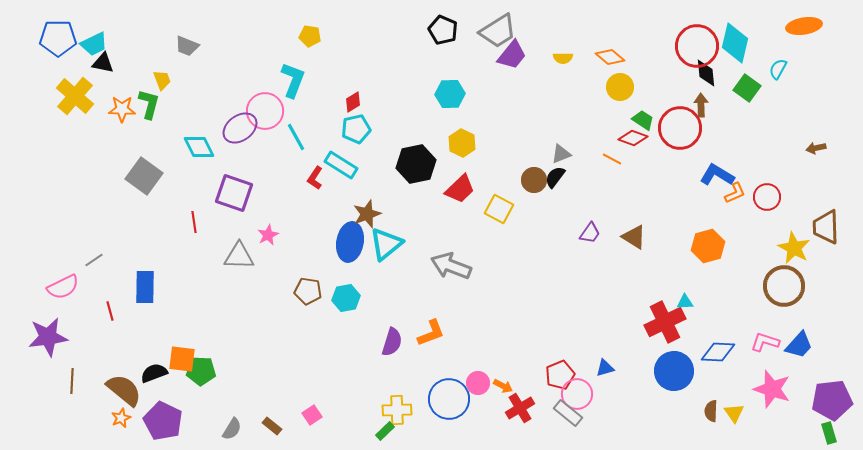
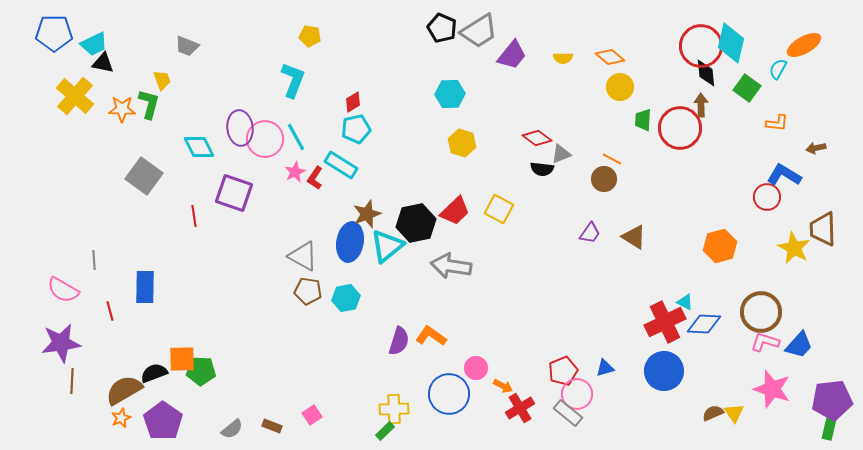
orange ellipse at (804, 26): moved 19 px down; rotated 20 degrees counterclockwise
black pentagon at (443, 30): moved 1 px left, 2 px up
gray trapezoid at (498, 31): moved 19 px left
blue pentagon at (58, 38): moved 4 px left, 5 px up
cyan diamond at (735, 43): moved 4 px left
red circle at (697, 46): moved 4 px right
pink circle at (265, 111): moved 28 px down
green trapezoid at (643, 120): rotated 120 degrees counterclockwise
purple ellipse at (240, 128): rotated 60 degrees counterclockwise
red diamond at (633, 138): moved 96 px left; rotated 16 degrees clockwise
yellow hexagon at (462, 143): rotated 8 degrees counterclockwise
black hexagon at (416, 164): moved 59 px down
blue L-shape at (717, 175): moved 67 px right
black semicircle at (555, 177): moved 13 px left, 8 px up; rotated 120 degrees counterclockwise
brown circle at (534, 180): moved 70 px right, 1 px up
red trapezoid at (460, 189): moved 5 px left, 22 px down
orange L-shape at (735, 193): moved 42 px right, 70 px up; rotated 30 degrees clockwise
red line at (194, 222): moved 6 px up
brown trapezoid at (826, 227): moved 3 px left, 2 px down
pink star at (268, 235): moved 27 px right, 63 px up
cyan triangle at (386, 244): moved 1 px right, 2 px down
orange hexagon at (708, 246): moved 12 px right
gray triangle at (239, 256): moved 64 px right; rotated 28 degrees clockwise
gray line at (94, 260): rotated 60 degrees counterclockwise
gray arrow at (451, 266): rotated 12 degrees counterclockwise
brown circle at (784, 286): moved 23 px left, 26 px down
pink semicircle at (63, 287): moved 3 px down; rotated 56 degrees clockwise
cyan triangle at (685, 302): rotated 30 degrees clockwise
orange L-shape at (431, 333): moved 3 px down; rotated 124 degrees counterclockwise
purple star at (48, 337): moved 13 px right, 6 px down
purple semicircle at (392, 342): moved 7 px right, 1 px up
blue diamond at (718, 352): moved 14 px left, 28 px up
orange square at (182, 359): rotated 8 degrees counterclockwise
blue circle at (674, 371): moved 10 px left
red pentagon at (560, 375): moved 3 px right, 4 px up
pink circle at (478, 383): moved 2 px left, 15 px up
brown semicircle at (124, 390): rotated 69 degrees counterclockwise
blue circle at (449, 399): moved 5 px up
yellow cross at (397, 410): moved 3 px left, 1 px up
brown semicircle at (711, 411): moved 2 px right, 2 px down; rotated 65 degrees clockwise
purple pentagon at (163, 421): rotated 9 degrees clockwise
brown rectangle at (272, 426): rotated 18 degrees counterclockwise
gray semicircle at (232, 429): rotated 20 degrees clockwise
green rectangle at (829, 433): moved 4 px up; rotated 30 degrees clockwise
